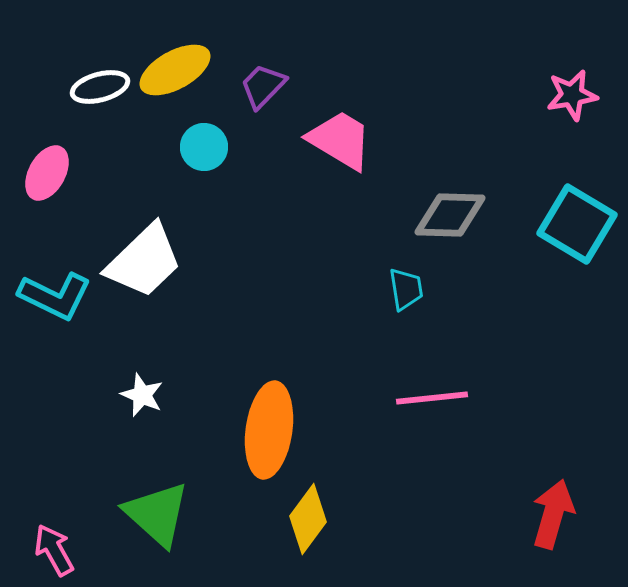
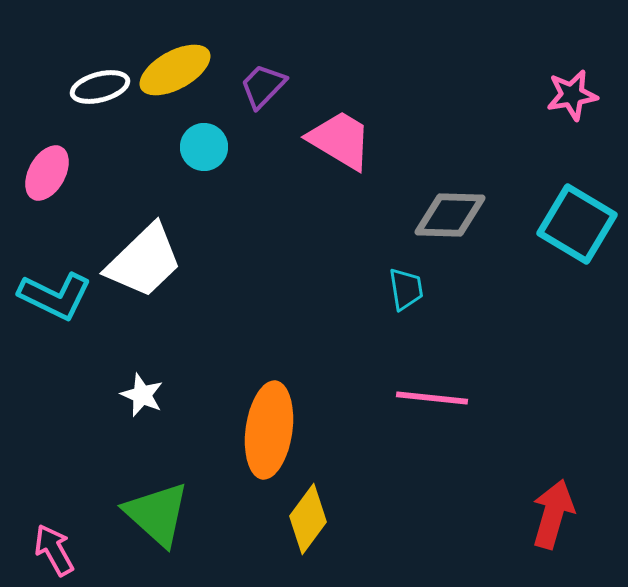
pink line: rotated 12 degrees clockwise
